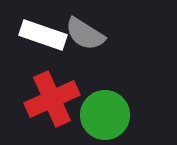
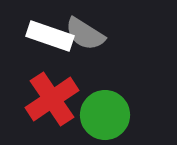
white rectangle: moved 7 px right, 1 px down
red cross: rotated 10 degrees counterclockwise
